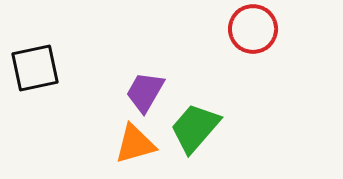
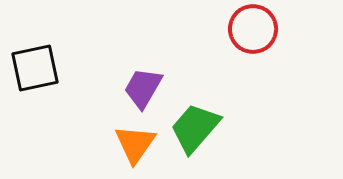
purple trapezoid: moved 2 px left, 4 px up
orange triangle: rotated 39 degrees counterclockwise
